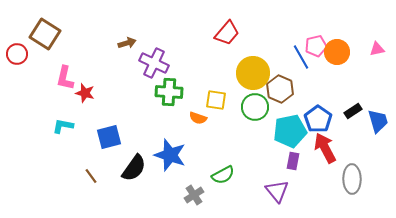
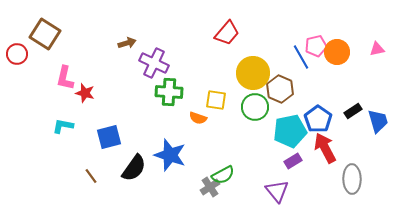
purple rectangle: rotated 48 degrees clockwise
gray cross: moved 16 px right, 8 px up
